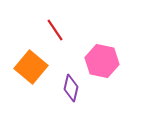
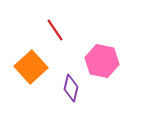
orange square: rotated 8 degrees clockwise
